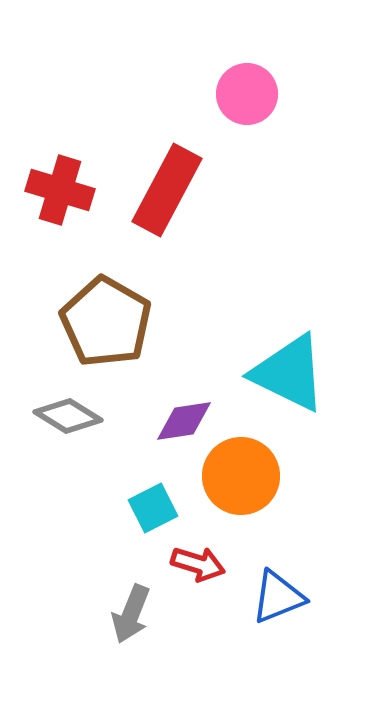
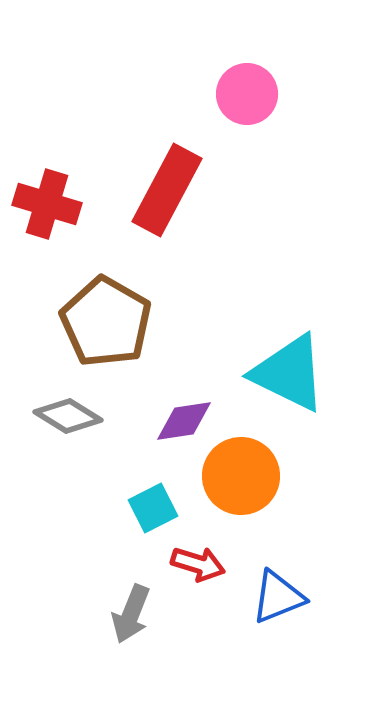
red cross: moved 13 px left, 14 px down
